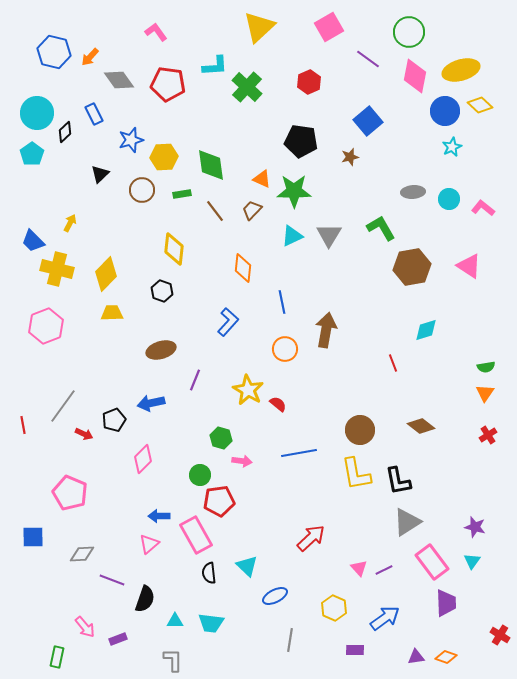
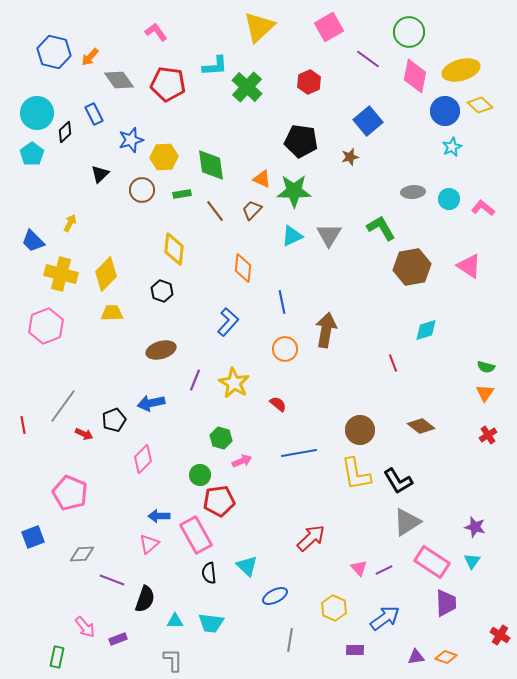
yellow cross at (57, 269): moved 4 px right, 5 px down
green semicircle at (486, 367): rotated 24 degrees clockwise
yellow star at (248, 390): moved 14 px left, 7 px up
pink arrow at (242, 461): rotated 30 degrees counterclockwise
black L-shape at (398, 481): rotated 20 degrees counterclockwise
blue square at (33, 537): rotated 20 degrees counterclockwise
pink rectangle at (432, 562): rotated 20 degrees counterclockwise
